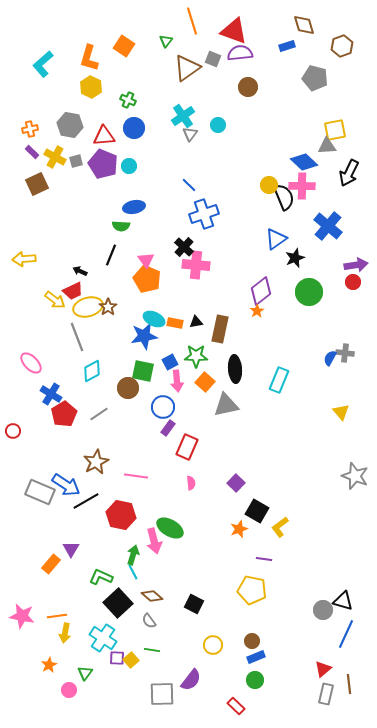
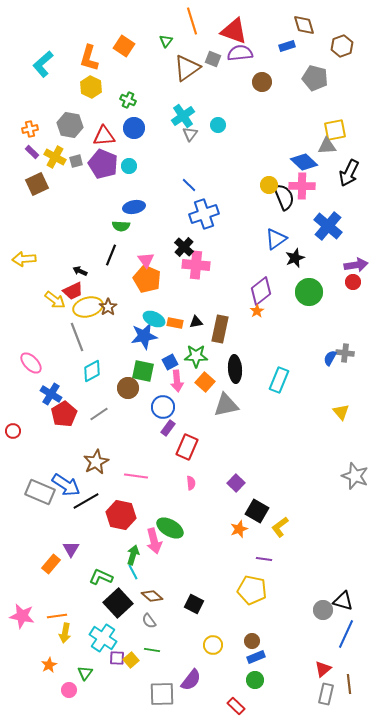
brown circle at (248, 87): moved 14 px right, 5 px up
